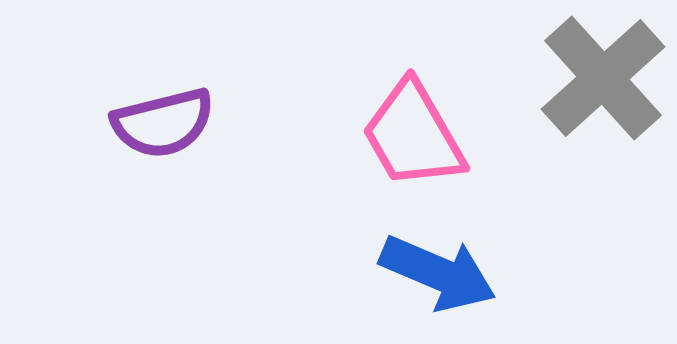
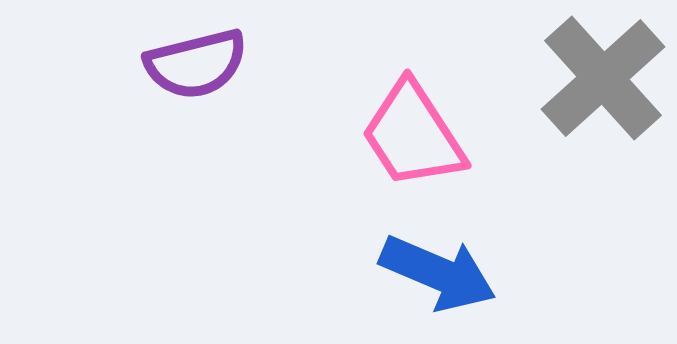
purple semicircle: moved 33 px right, 59 px up
pink trapezoid: rotated 3 degrees counterclockwise
